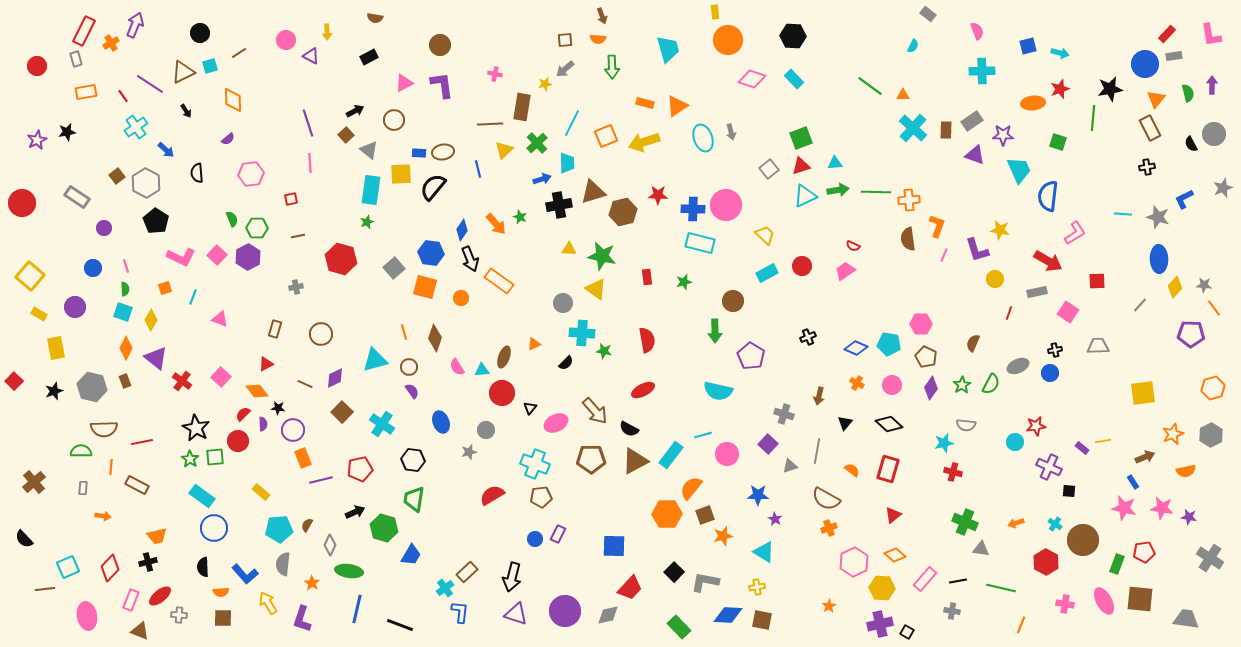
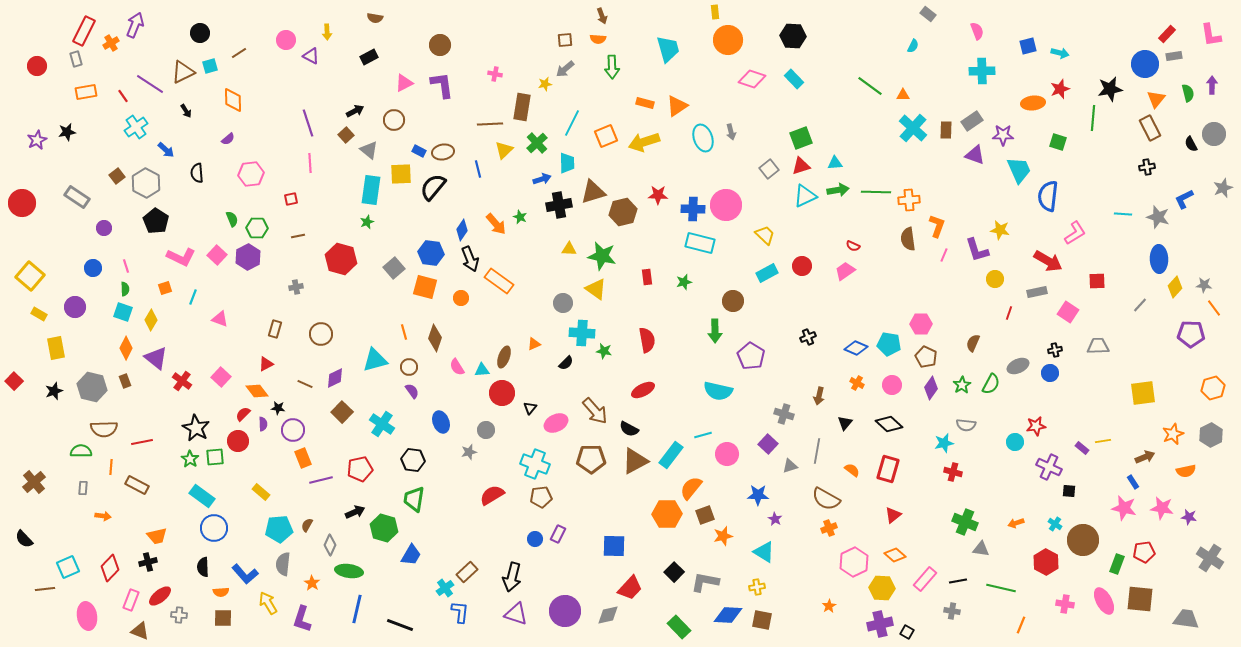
blue rectangle at (419, 153): moved 2 px up; rotated 24 degrees clockwise
